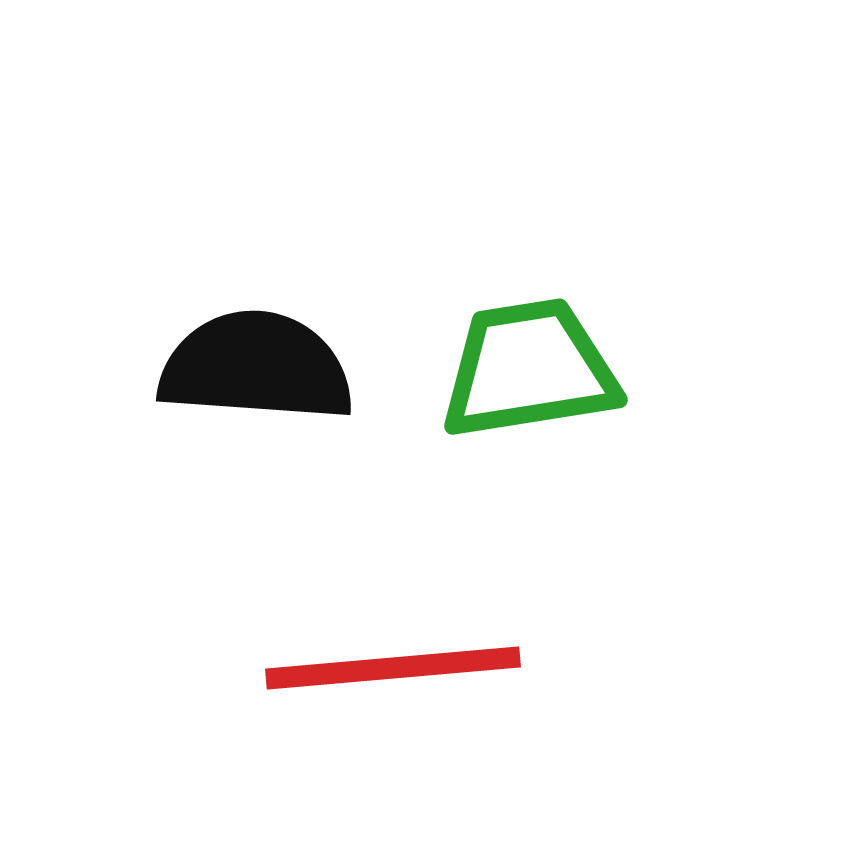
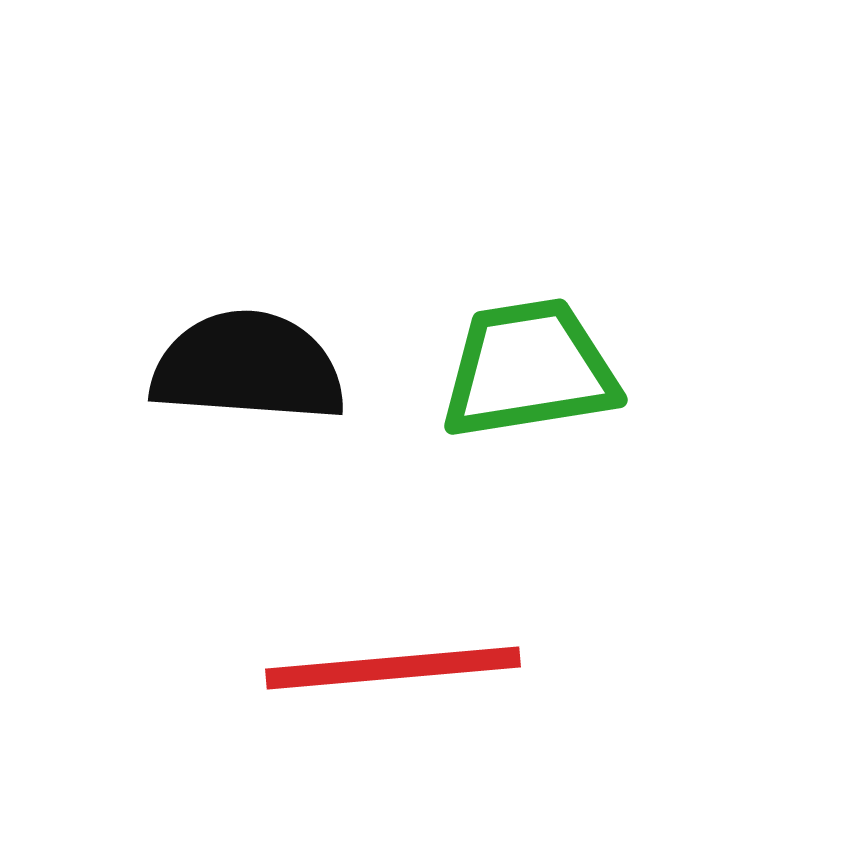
black semicircle: moved 8 px left
